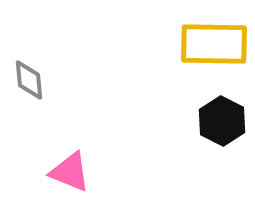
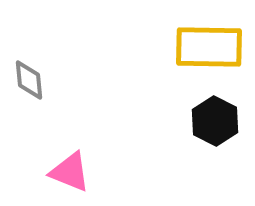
yellow rectangle: moved 5 px left, 3 px down
black hexagon: moved 7 px left
